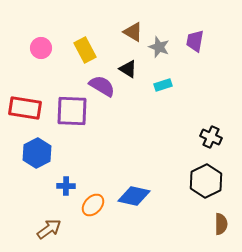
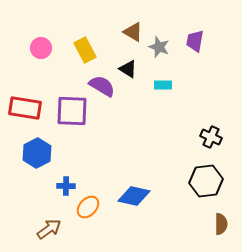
cyan rectangle: rotated 18 degrees clockwise
black hexagon: rotated 20 degrees clockwise
orange ellipse: moved 5 px left, 2 px down
